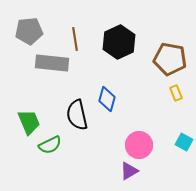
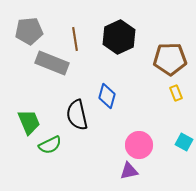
black hexagon: moved 5 px up
brown pentagon: rotated 12 degrees counterclockwise
gray rectangle: rotated 16 degrees clockwise
blue diamond: moved 3 px up
purple triangle: rotated 18 degrees clockwise
